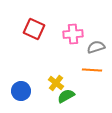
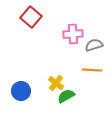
red square: moved 3 px left, 12 px up; rotated 15 degrees clockwise
gray semicircle: moved 2 px left, 2 px up
